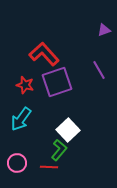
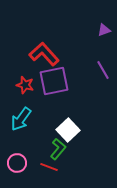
purple line: moved 4 px right
purple square: moved 3 px left, 1 px up; rotated 8 degrees clockwise
green L-shape: moved 1 px left, 1 px up
red line: rotated 18 degrees clockwise
